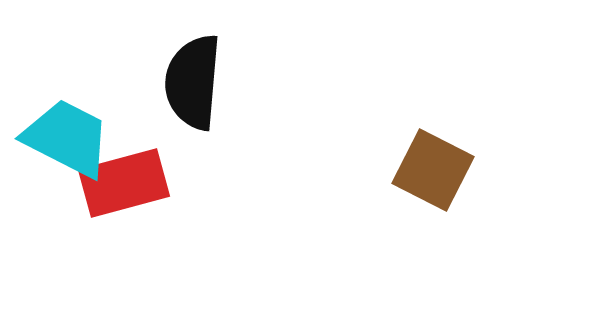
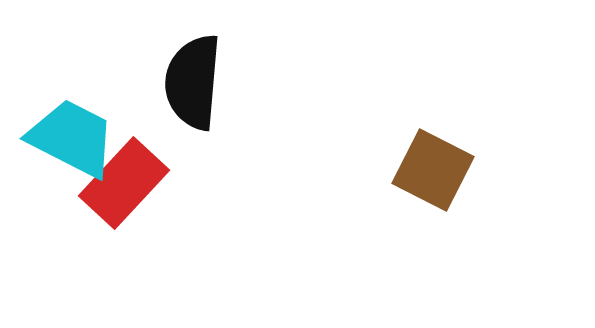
cyan trapezoid: moved 5 px right
red rectangle: rotated 32 degrees counterclockwise
